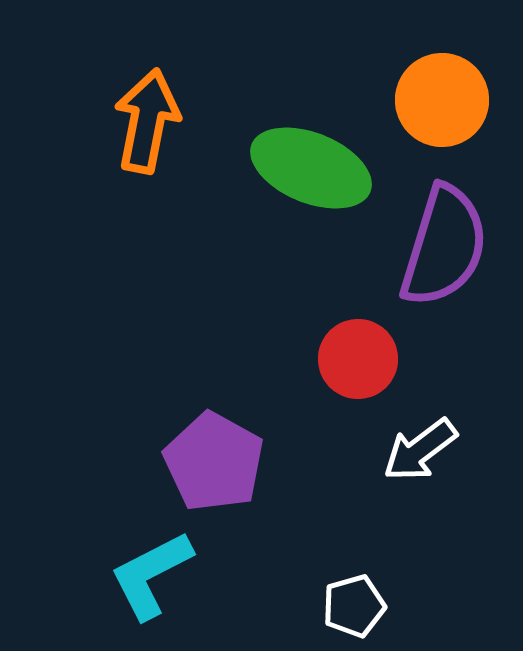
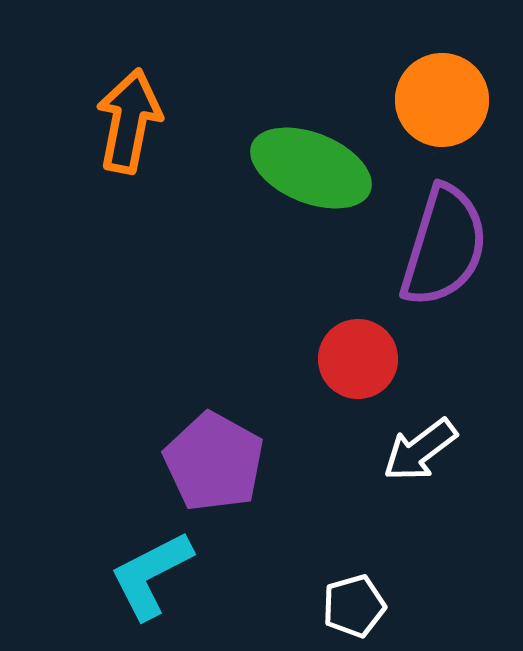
orange arrow: moved 18 px left
